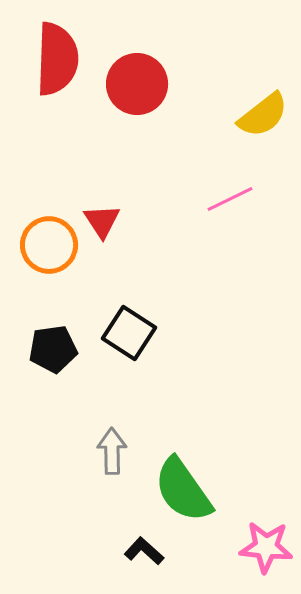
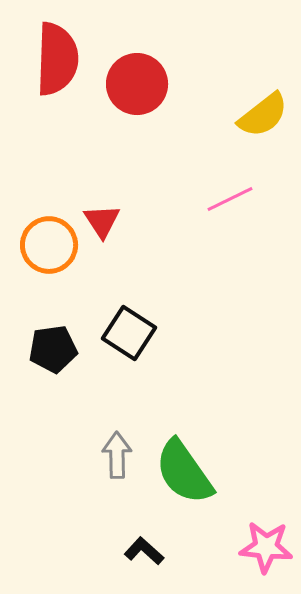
gray arrow: moved 5 px right, 4 px down
green semicircle: moved 1 px right, 18 px up
